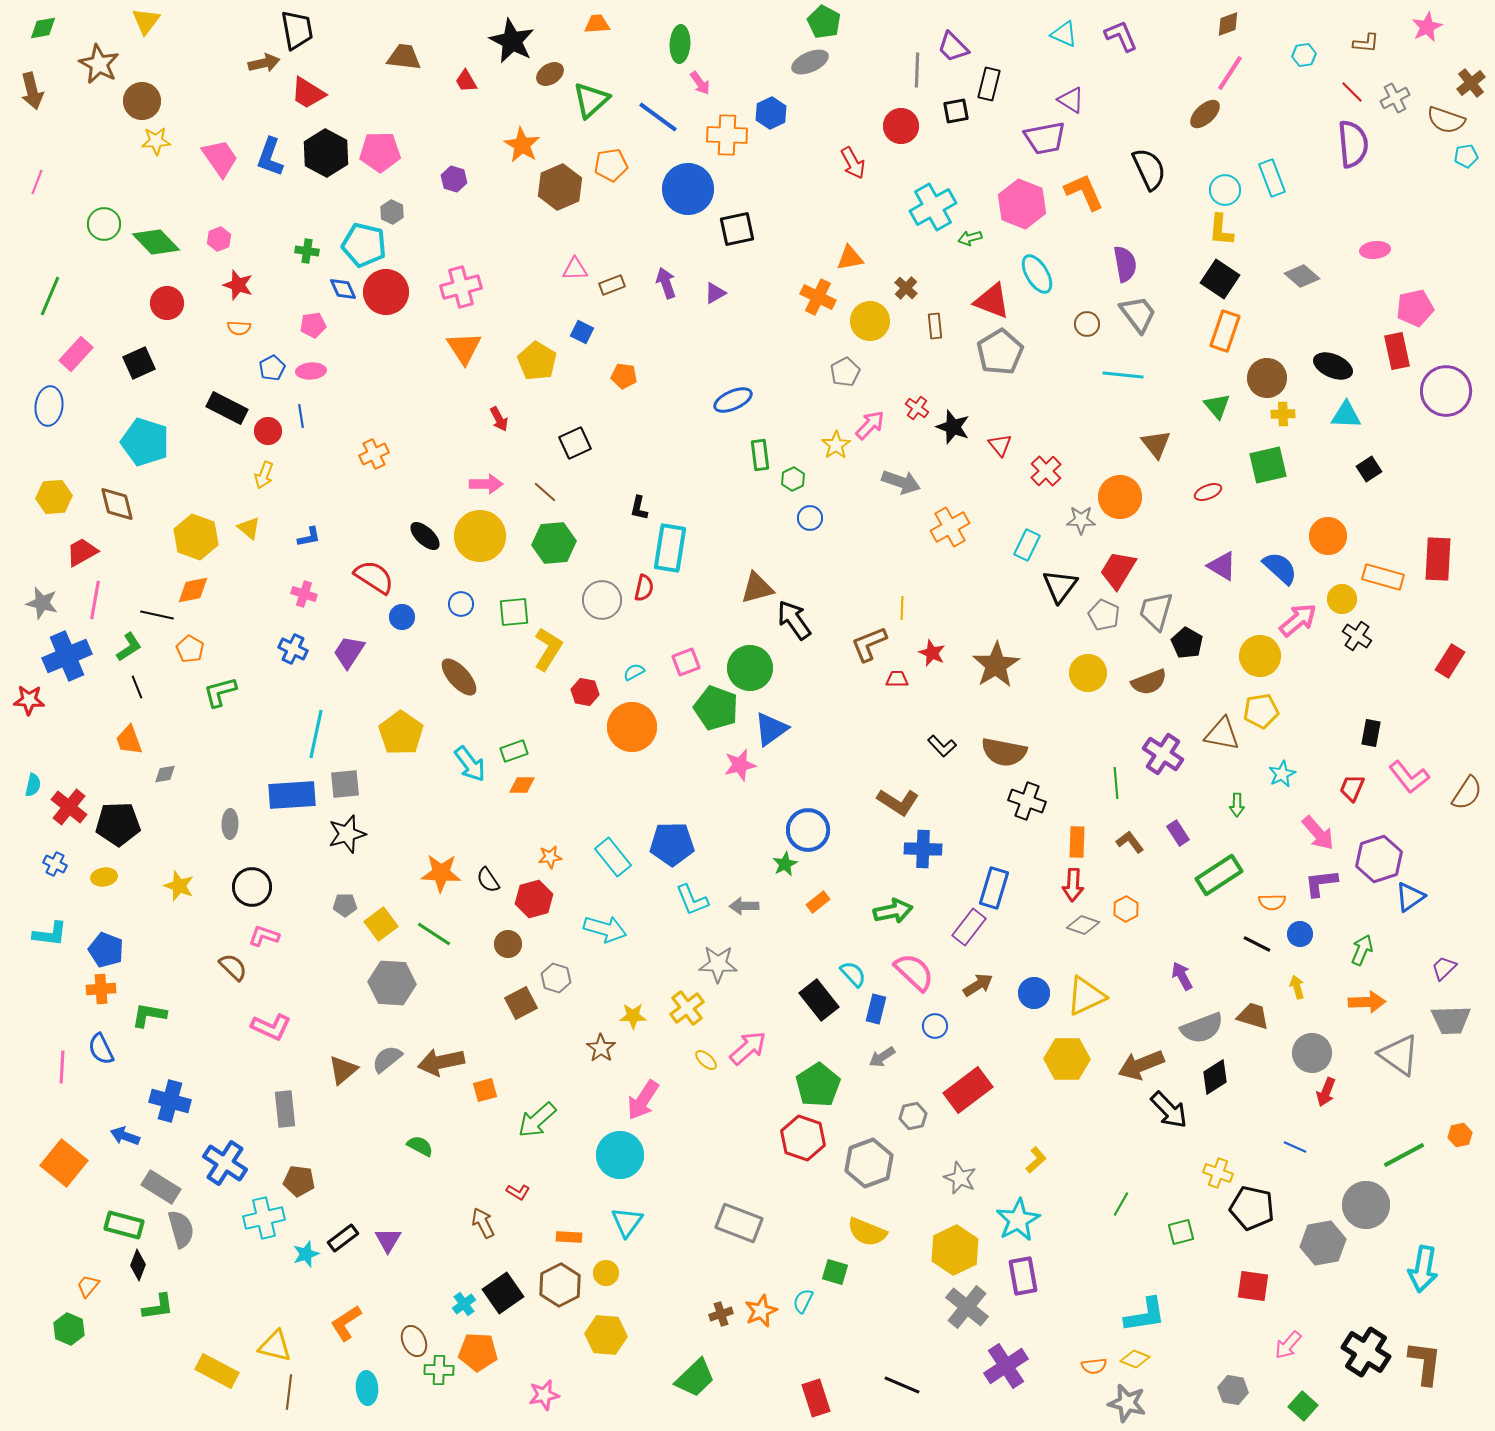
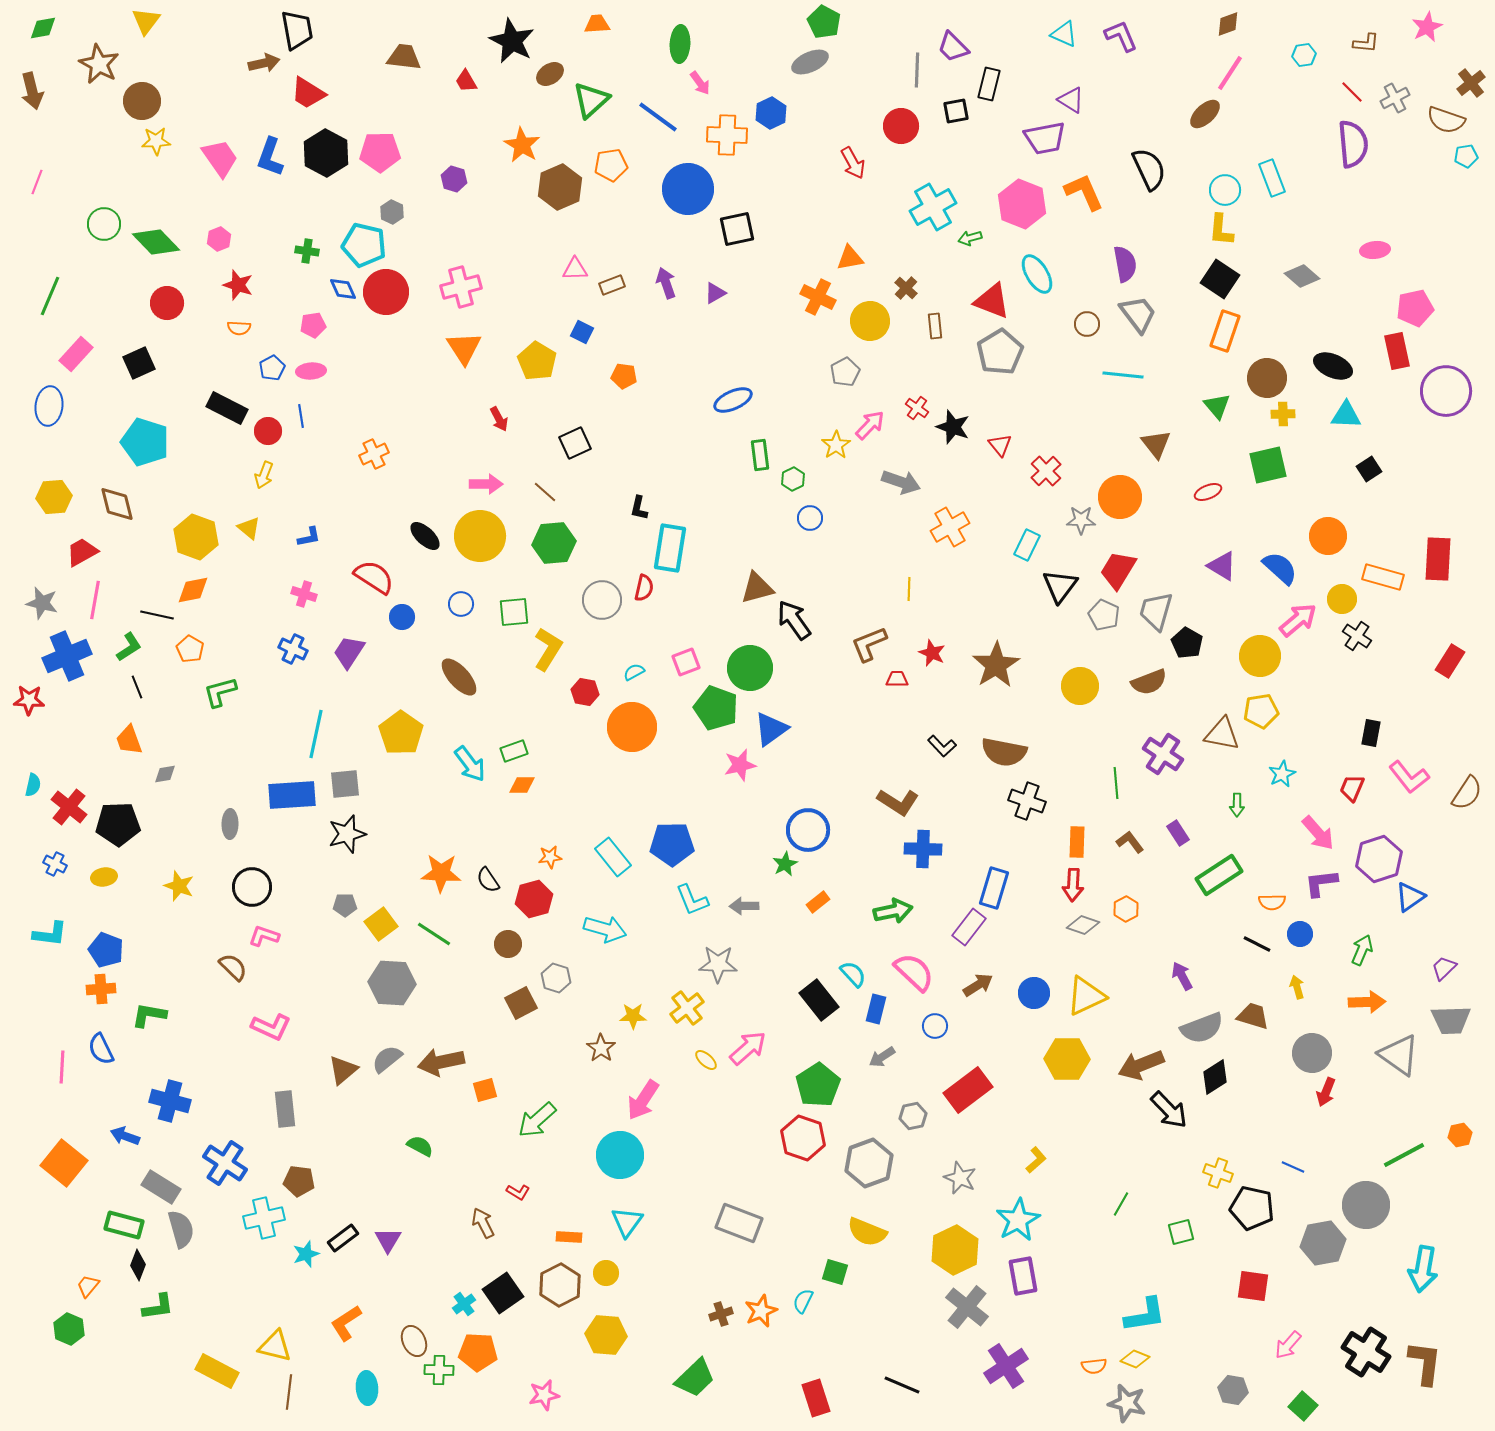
yellow line at (902, 608): moved 7 px right, 19 px up
yellow circle at (1088, 673): moved 8 px left, 13 px down
blue line at (1295, 1147): moved 2 px left, 20 px down
